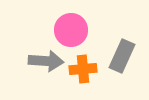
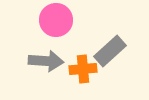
pink circle: moved 15 px left, 10 px up
gray rectangle: moved 12 px left, 5 px up; rotated 24 degrees clockwise
